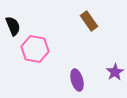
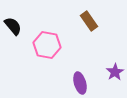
black semicircle: rotated 18 degrees counterclockwise
pink hexagon: moved 12 px right, 4 px up
purple ellipse: moved 3 px right, 3 px down
